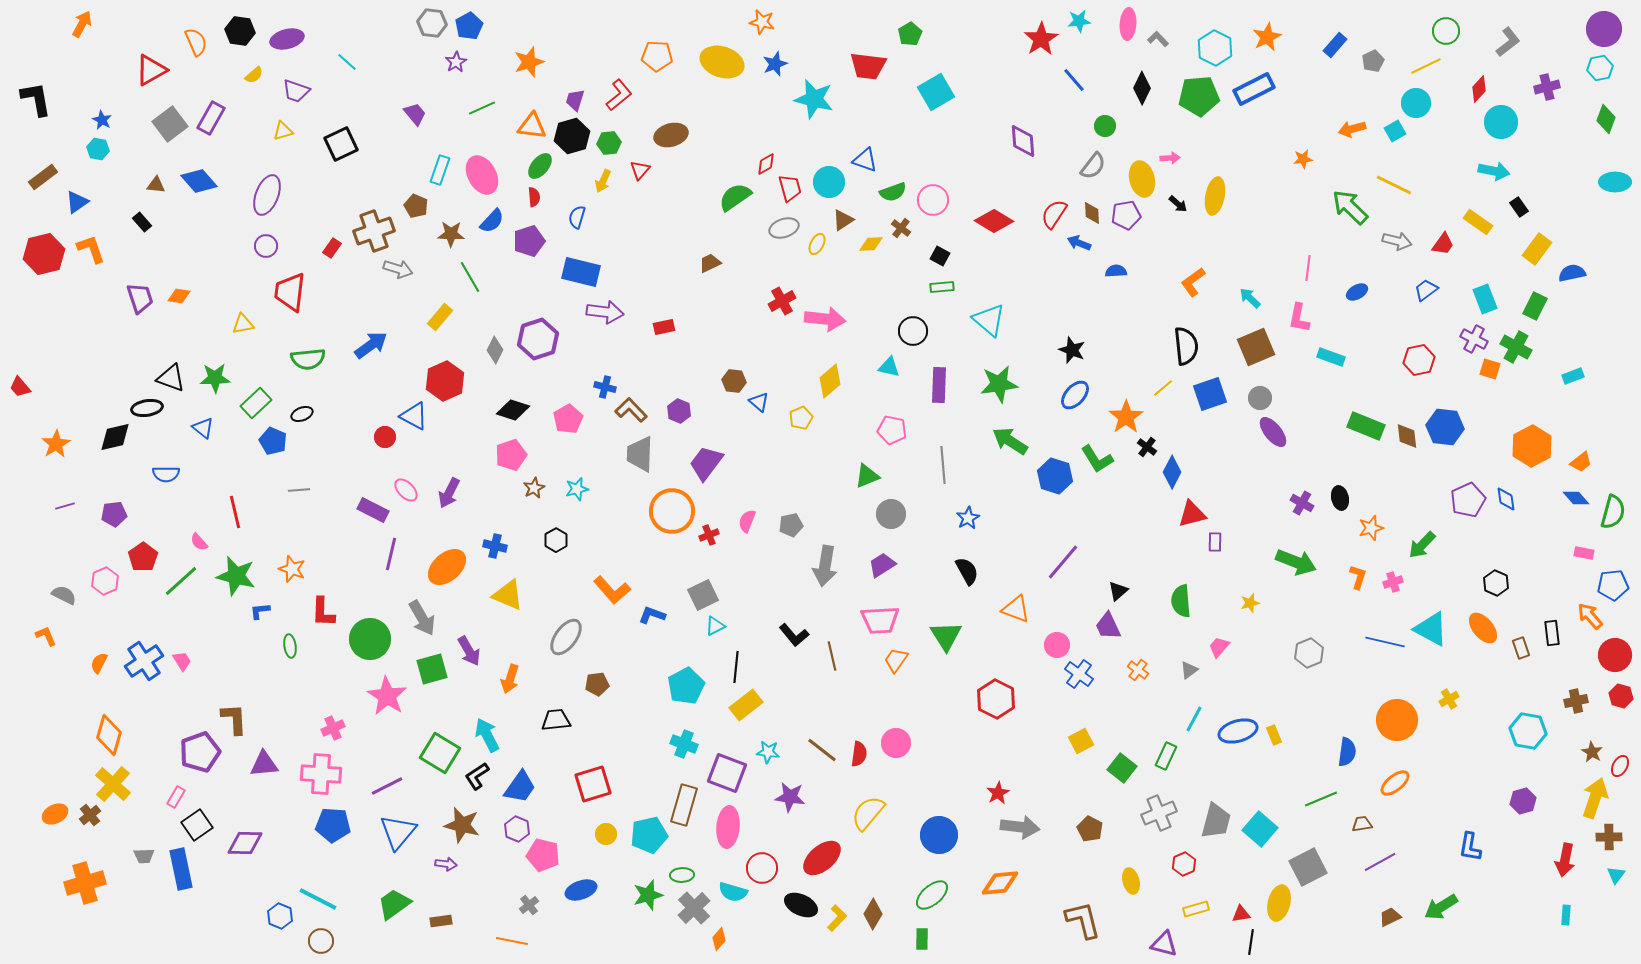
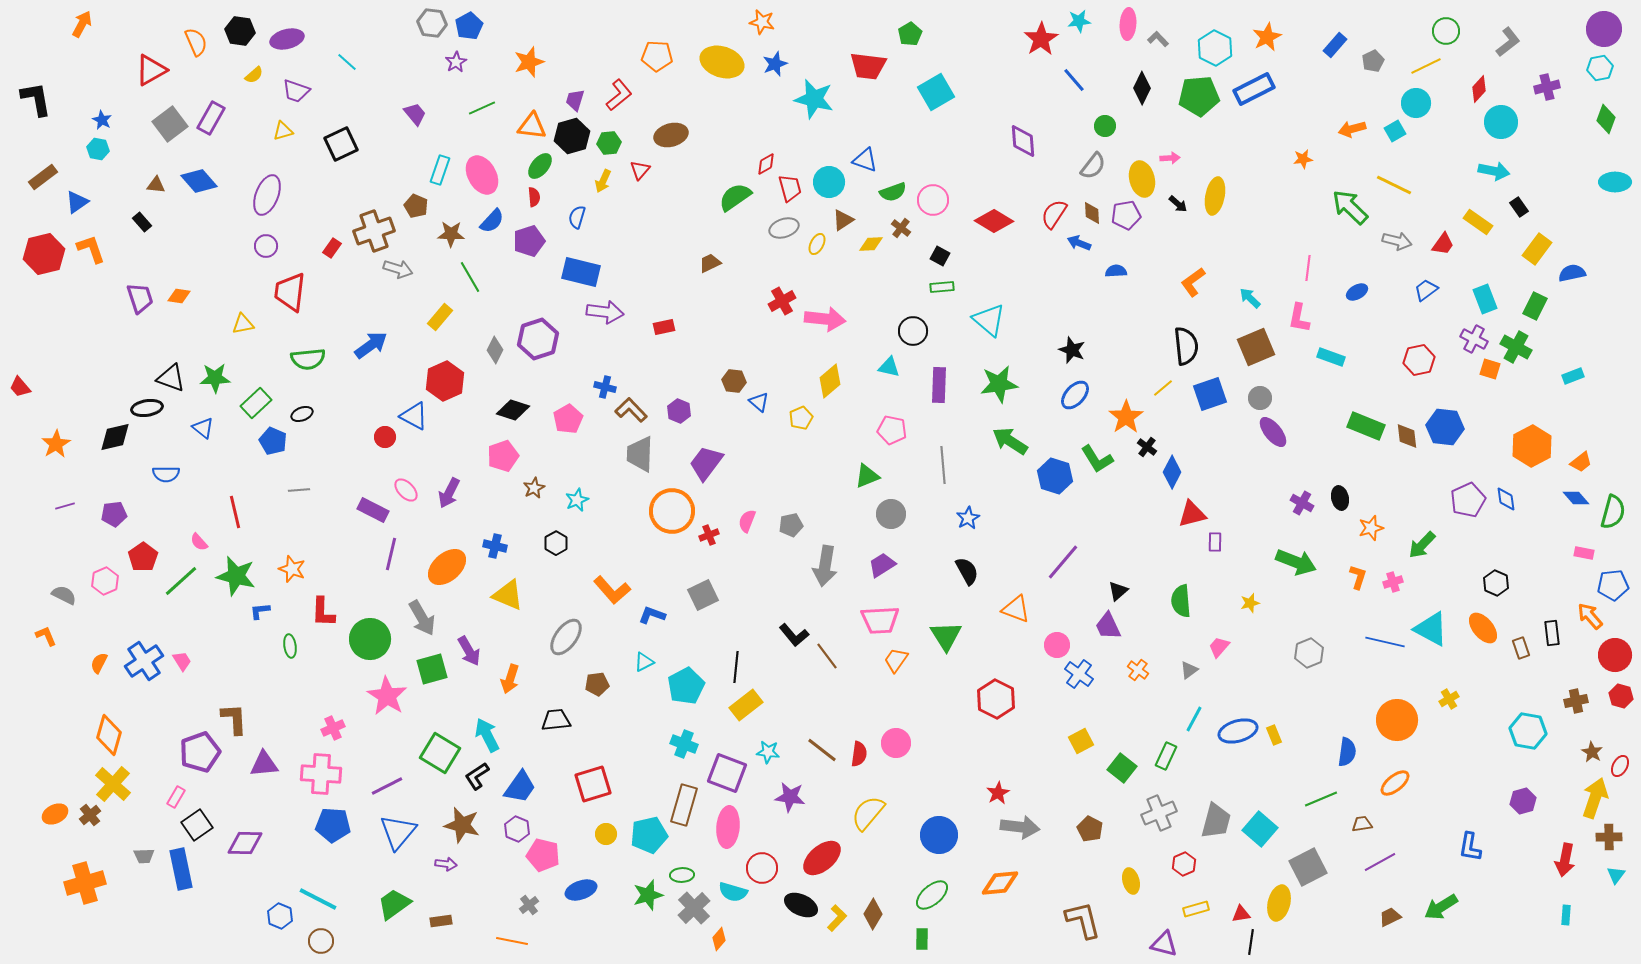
pink pentagon at (511, 455): moved 8 px left, 1 px down
cyan star at (577, 489): moved 11 px down; rotated 10 degrees counterclockwise
black hexagon at (556, 540): moved 3 px down
cyan triangle at (715, 626): moved 71 px left, 36 px down
brown line at (832, 656): moved 5 px left; rotated 24 degrees counterclockwise
